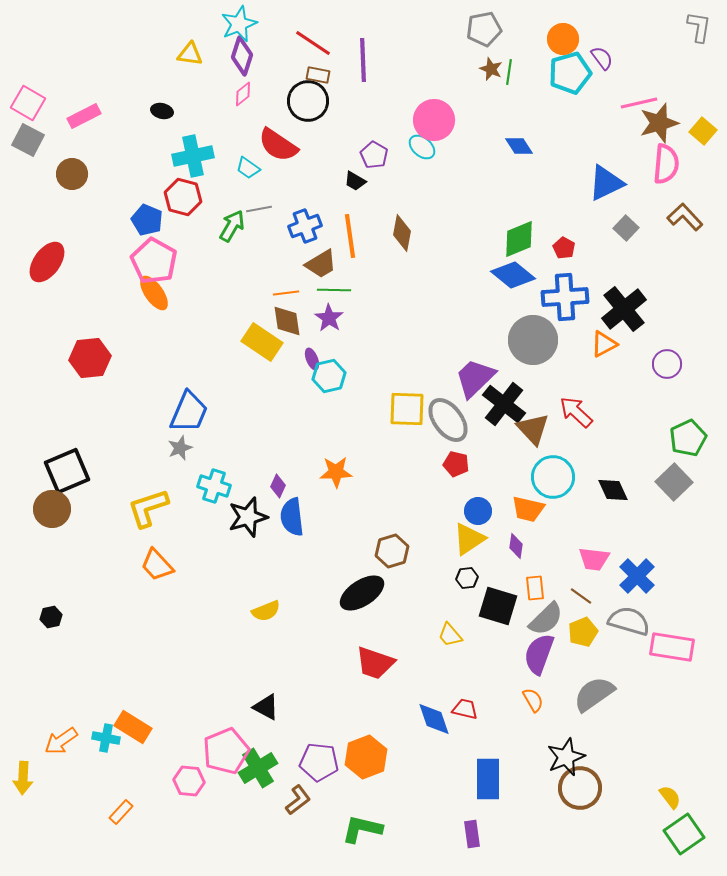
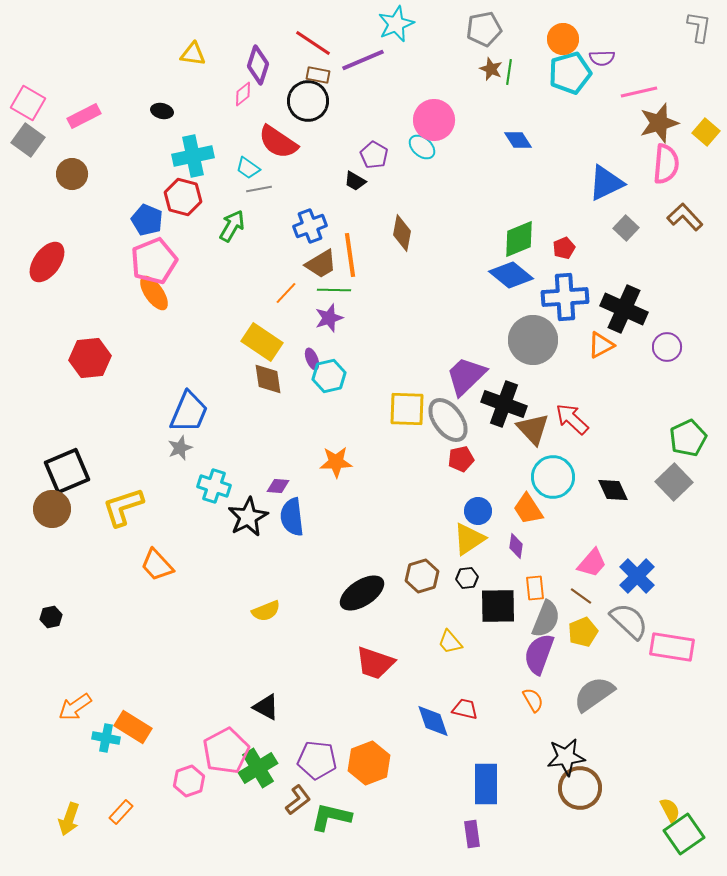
cyan star at (239, 24): moved 157 px right
yellow triangle at (190, 54): moved 3 px right
purple diamond at (242, 56): moved 16 px right, 9 px down
purple semicircle at (602, 58): rotated 125 degrees clockwise
purple line at (363, 60): rotated 69 degrees clockwise
pink line at (639, 103): moved 11 px up
yellow square at (703, 131): moved 3 px right, 1 px down
gray square at (28, 140): rotated 8 degrees clockwise
red semicircle at (278, 145): moved 3 px up
blue diamond at (519, 146): moved 1 px left, 6 px up
gray line at (259, 209): moved 20 px up
blue cross at (305, 226): moved 5 px right
orange line at (350, 236): moved 19 px down
red pentagon at (564, 248): rotated 20 degrees clockwise
pink pentagon at (154, 261): rotated 21 degrees clockwise
blue diamond at (513, 275): moved 2 px left
orange line at (286, 293): rotated 40 degrees counterclockwise
black cross at (624, 309): rotated 27 degrees counterclockwise
purple star at (329, 318): rotated 20 degrees clockwise
brown diamond at (287, 321): moved 19 px left, 58 px down
orange triangle at (604, 344): moved 3 px left, 1 px down
purple circle at (667, 364): moved 17 px up
purple trapezoid at (475, 378): moved 9 px left, 2 px up
black cross at (504, 404): rotated 18 degrees counterclockwise
red arrow at (576, 412): moved 4 px left, 7 px down
red pentagon at (456, 464): moved 5 px right, 5 px up; rotated 25 degrees counterclockwise
orange star at (336, 472): moved 10 px up
purple diamond at (278, 486): rotated 70 degrees clockwise
yellow L-shape at (148, 508): moved 25 px left, 1 px up
orange trapezoid at (528, 509): rotated 44 degrees clockwise
black star at (248, 517): rotated 12 degrees counterclockwise
brown hexagon at (392, 551): moved 30 px right, 25 px down
pink trapezoid at (594, 559): moved 2 px left, 4 px down; rotated 56 degrees counterclockwise
black square at (498, 606): rotated 18 degrees counterclockwise
gray semicircle at (546, 619): rotated 24 degrees counterclockwise
gray semicircle at (629, 621): rotated 27 degrees clockwise
yellow trapezoid at (450, 635): moved 7 px down
blue diamond at (434, 719): moved 1 px left, 2 px down
orange arrow at (61, 741): moved 14 px right, 34 px up
pink pentagon at (226, 751): rotated 6 degrees counterclockwise
orange hexagon at (366, 757): moved 3 px right, 6 px down
black star at (566, 757): rotated 15 degrees clockwise
purple pentagon at (319, 762): moved 2 px left, 2 px up
yellow arrow at (23, 778): moved 46 px right, 41 px down; rotated 16 degrees clockwise
blue rectangle at (488, 779): moved 2 px left, 5 px down
pink hexagon at (189, 781): rotated 24 degrees counterclockwise
yellow semicircle at (670, 797): moved 13 px down; rotated 10 degrees clockwise
green L-shape at (362, 829): moved 31 px left, 12 px up
